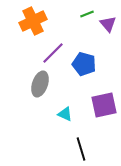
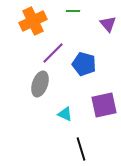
green line: moved 14 px left, 3 px up; rotated 24 degrees clockwise
